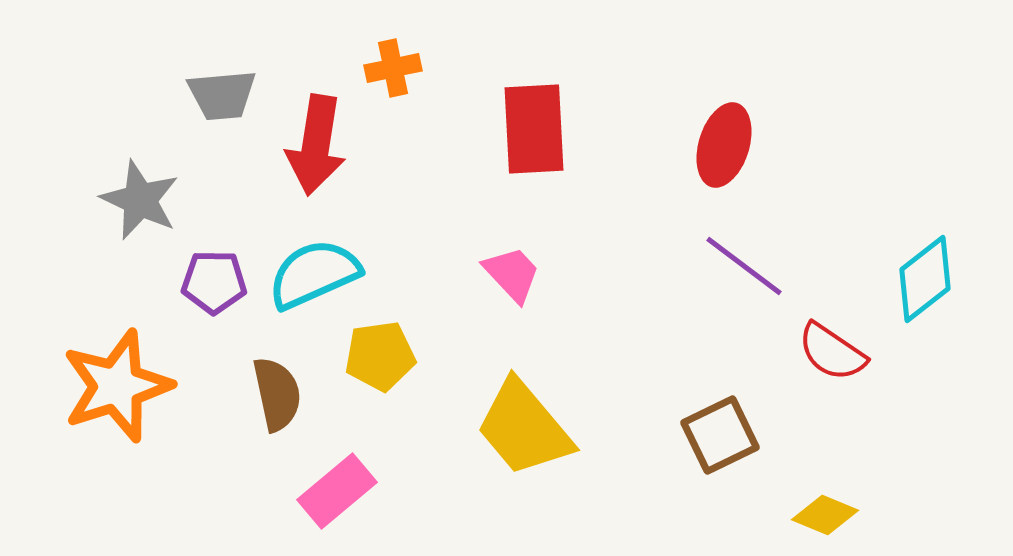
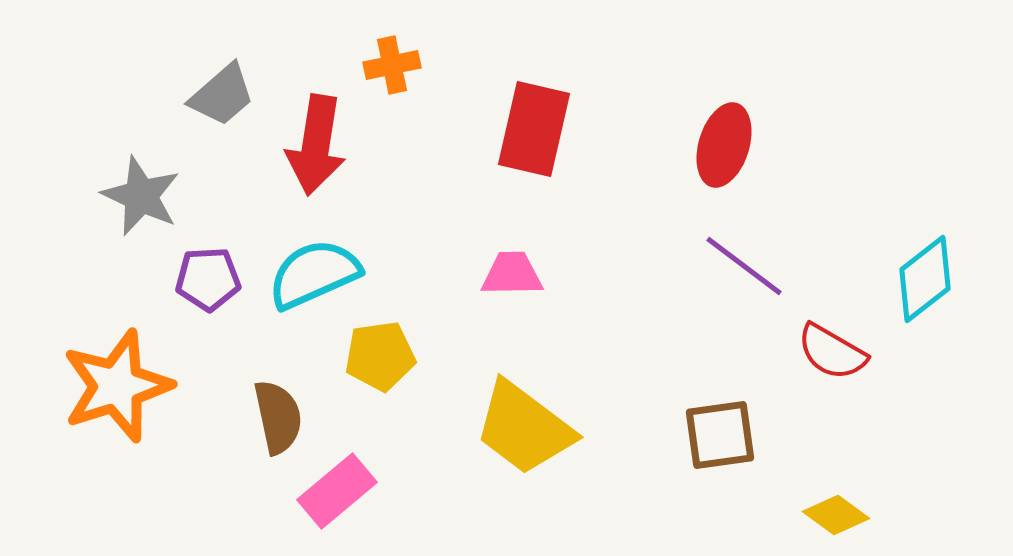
orange cross: moved 1 px left, 3 px up
gray trapezoid: rotated 36 degrees counterclockwise
red rectangle: rotated 16 degrees clockwise
gray star: moved 1 px right, 4 px up
pink trapezoid: rotated 48 degrees counterclockwise
purple pentagon: moved 6 px left, 3 px up; rotated 4 degrees counterclockwise
red semicircle: rotated 4 degrees counterclockwise
brown semicircle: moved 1 px right, 23 px down
yellow trapezoid: rotated 13 degrees counterclockwise
brown square: rotated 18 degrees clockwise
yellow diamond: moved 11 px right; rotated 14 degrees clockwise
